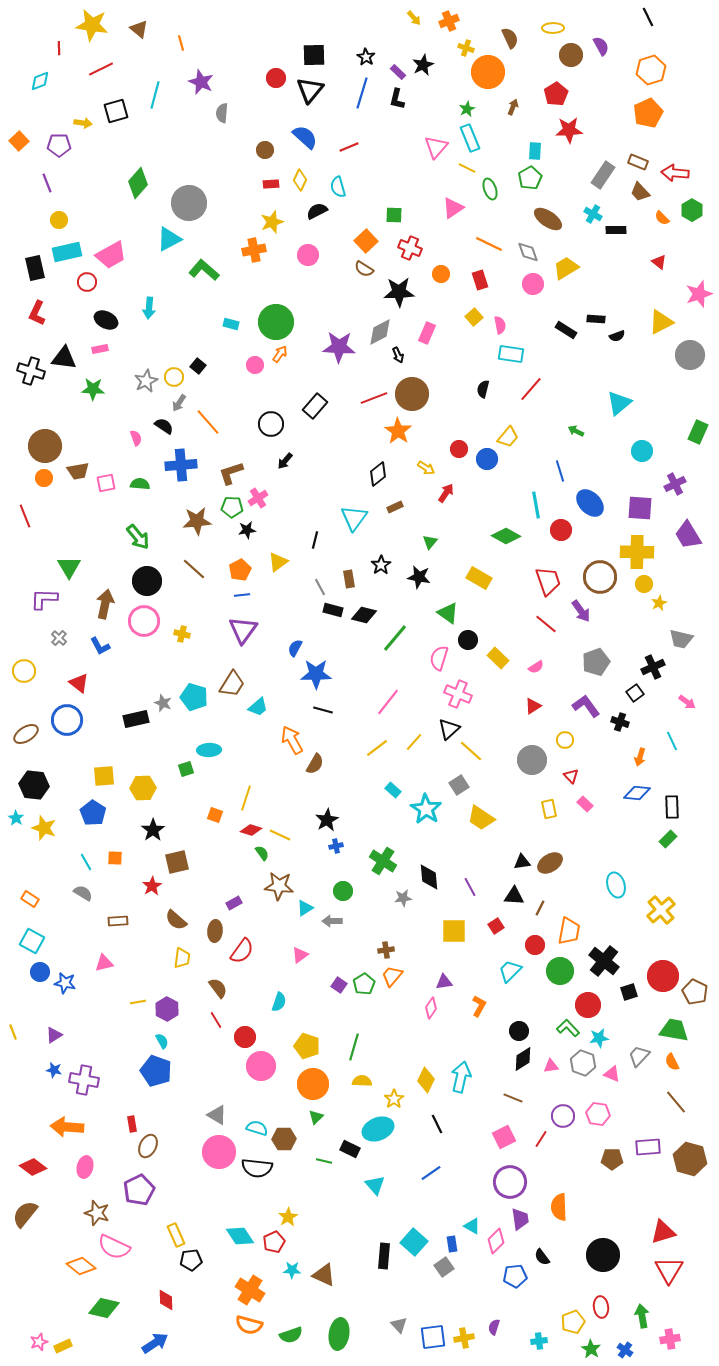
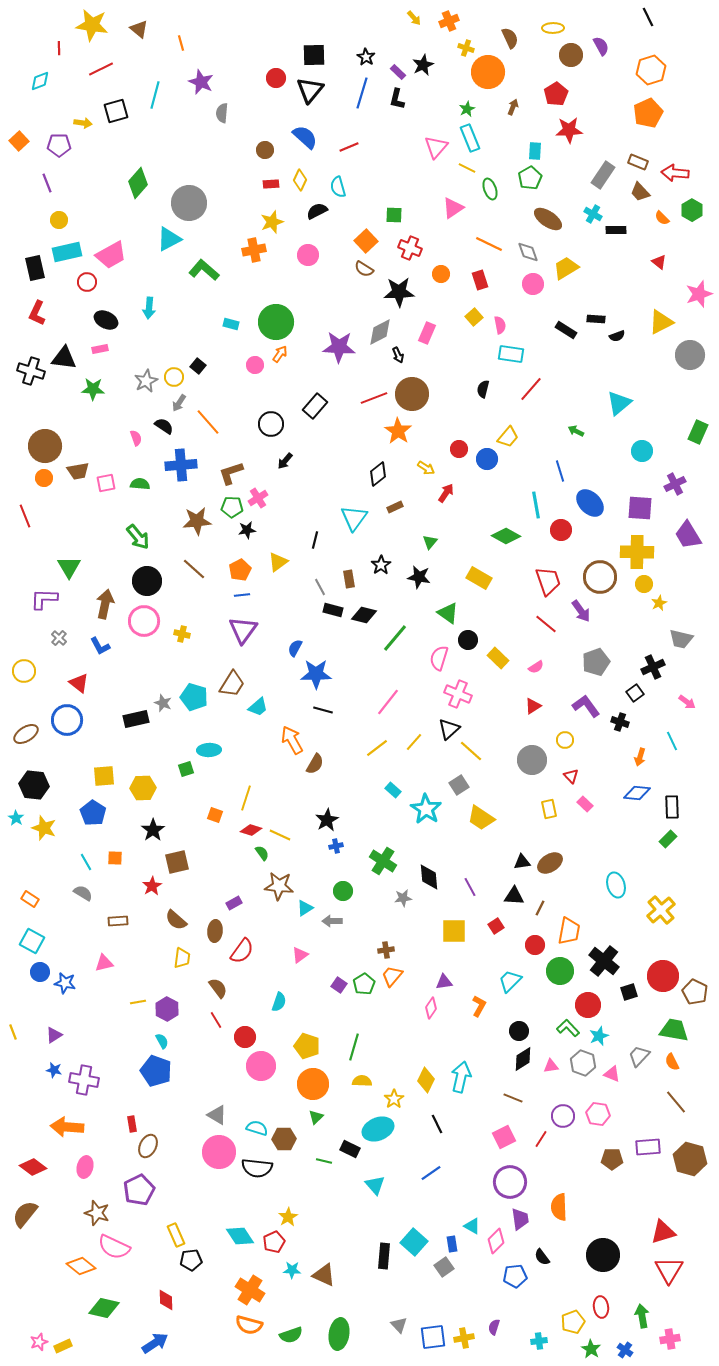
cyan trapezoid at (510, 971): moved 10 px down
cyan star at (599, 1038): moved 2 px up; rotated 12 degrees counterclockwise
